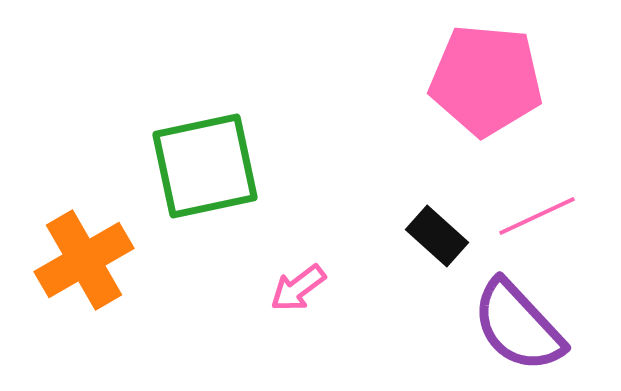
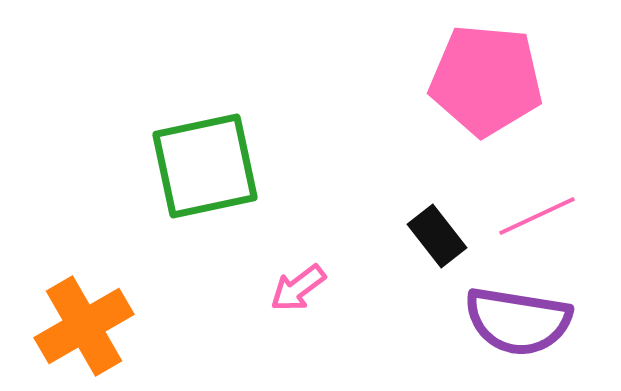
black rectangle: rotated 10 degrees clockwise
orange cross: moved 66 px down
purple semicircle: moved 5 px up; rotated 38 degrees counterclockwise
